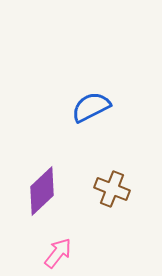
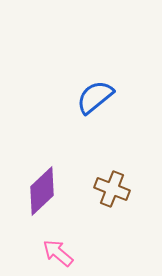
blue semicircle: moved 4 px right, 10 px up; rotated 12 degrees counterclockwise
pink arrow: rotated 88 degrees counterclockwise
